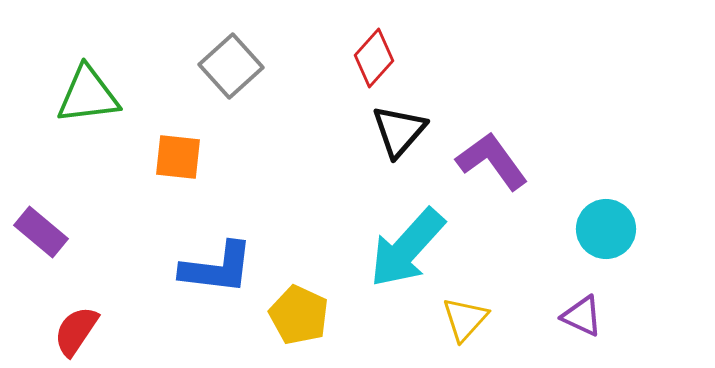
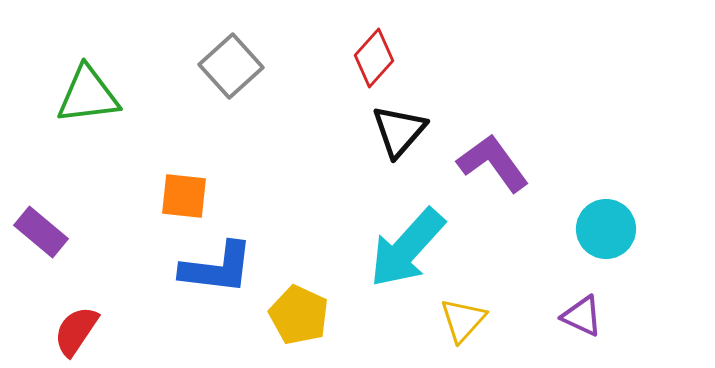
orange square: moved 6 px right, 39 px down
purple L-shape: moved 1 px right, 2 px down
yellow triangle: moved 2 px left, 1 px down
